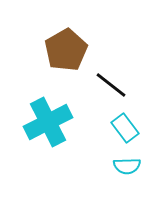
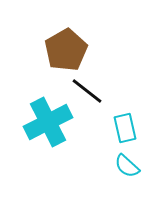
black line: moved 24 px left, 6 px down
cyan rectangle: rotated 24 degrees clockwise
cyan semicircle: rotated 44 degrees clockwise
